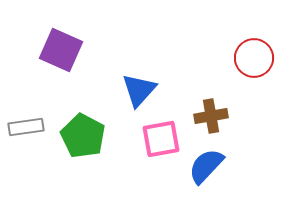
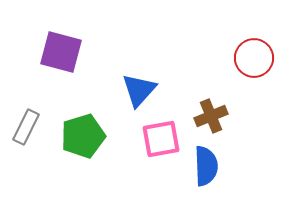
purple square: moved 2 px down; rotated 9 degrees counterclockwise
brown cross: rotated 12 degrees counterclockwise
gray rectangle: rotated 56 degrees counterclockwise
green pentagon: rotated 27 degrees clockwise
blue semicircle: rotated 135 degrees clockwise
